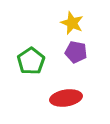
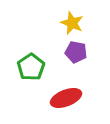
green pentagon: moved 6 px down
red ellipse: rotated 12 degrees counterclockwise
